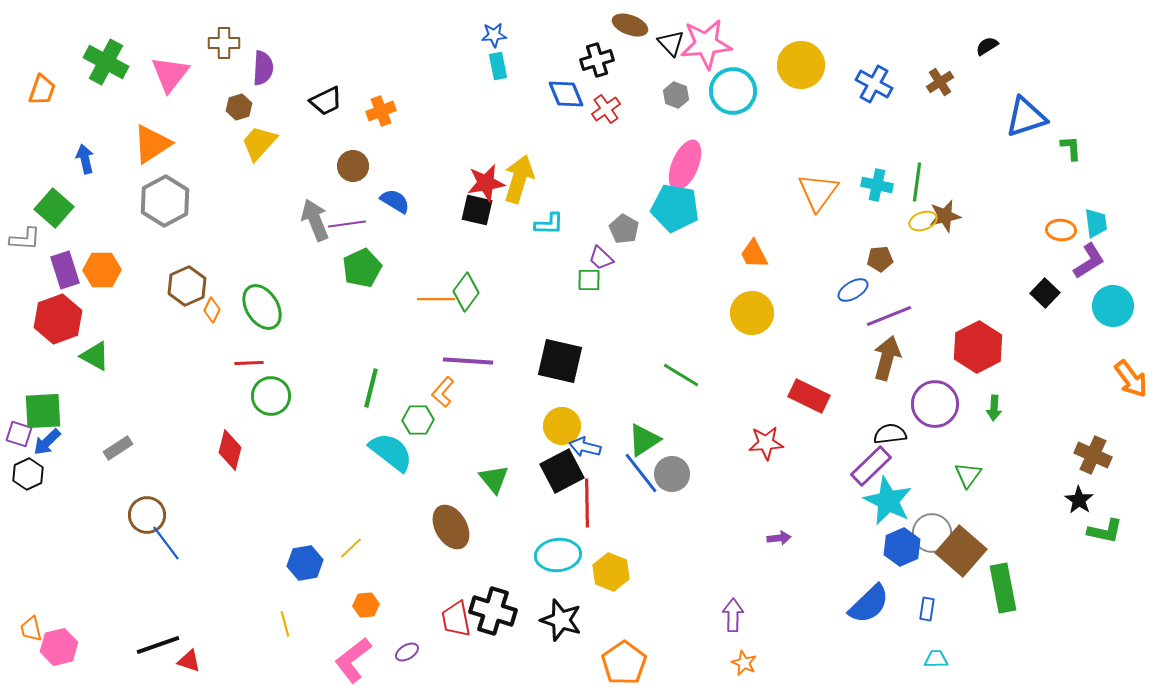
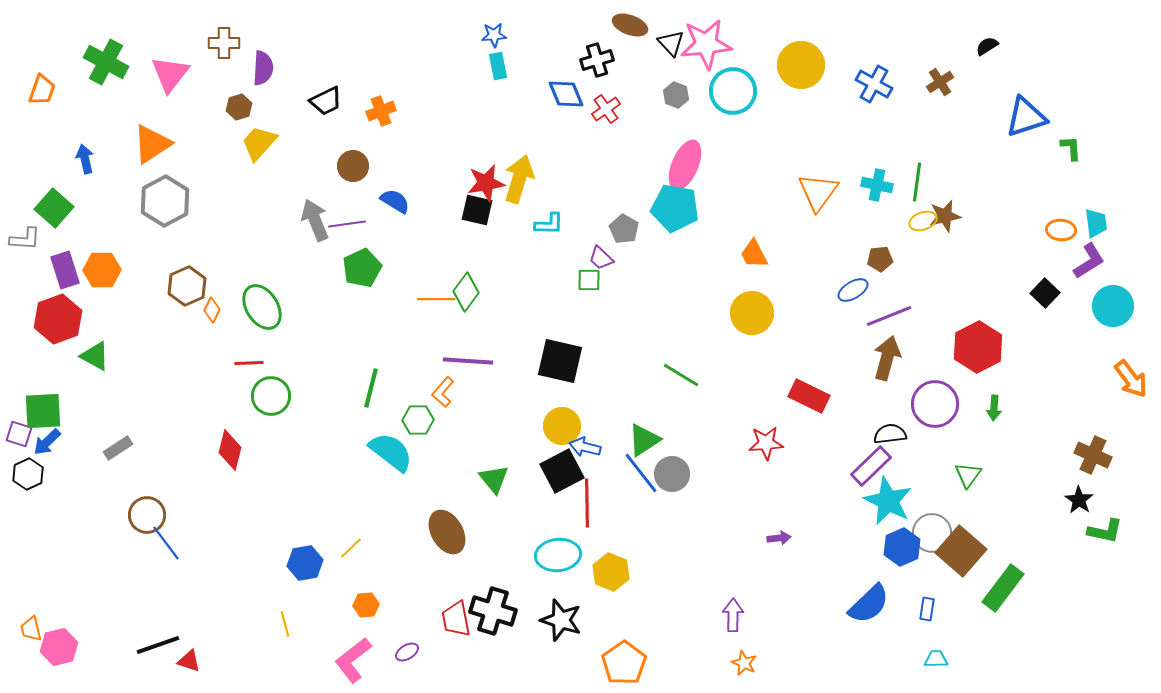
brown ellipse at (451, 527): moved 4 px left, 5 px down
green rectangle at (1003, 588): rotated 48 degrees clockwise
